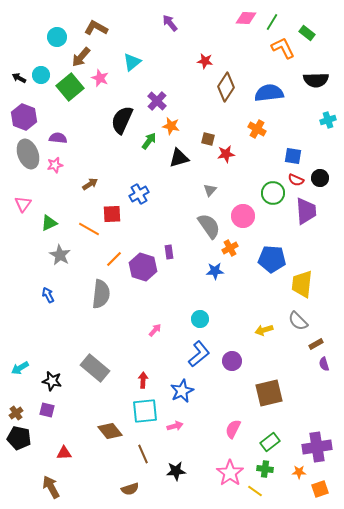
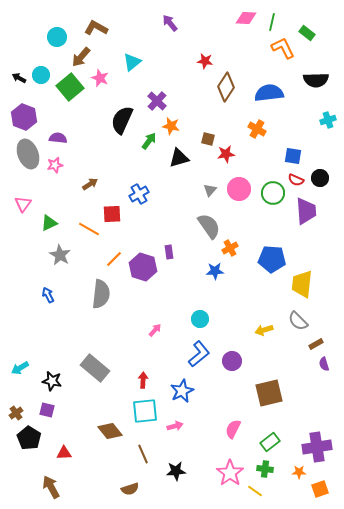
green line at (272, 22): rotated 18 degrees counterclockwise
pink circle at (243, 216): moved 4 px left, 27 px up
black pentagon at (19, 438): moved 10 px right; rotated 20 degrees clockwise
